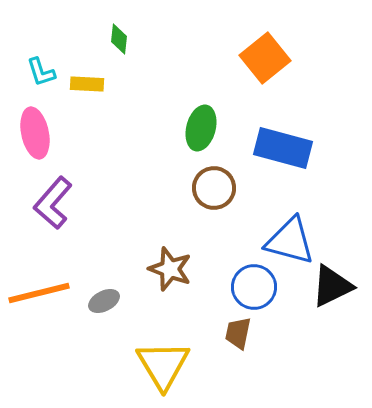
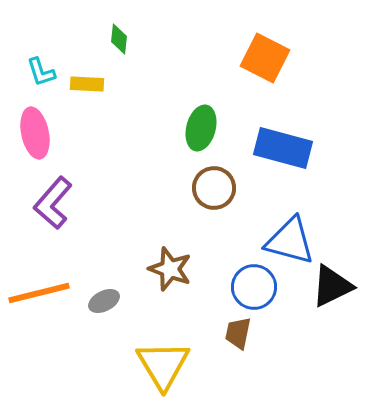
orange square: rotated 24 degrees counterclockwise
